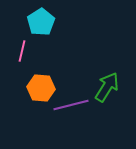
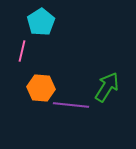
purple line: rotated 20 degrees clockwise
